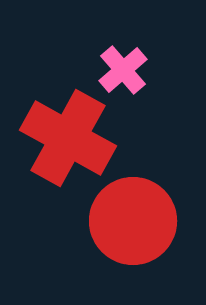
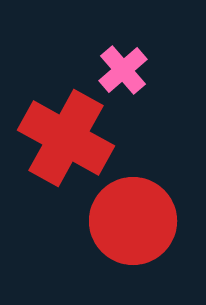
red cross: moved 2 px left
